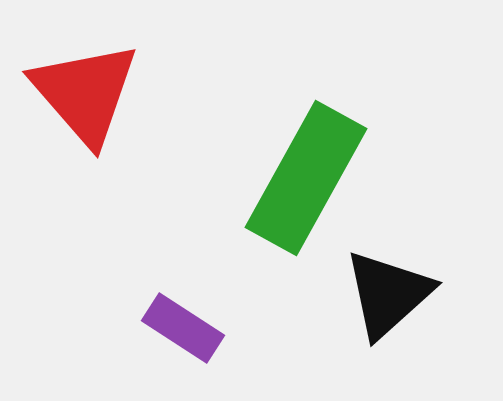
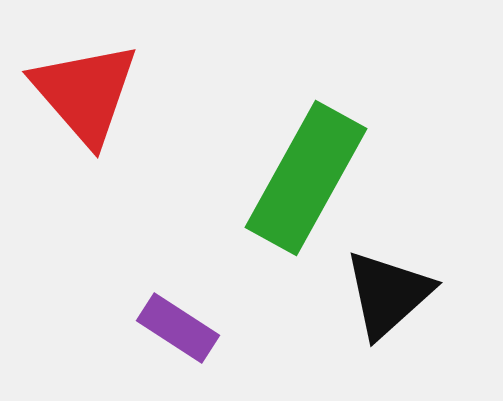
purple rectangle: moved 5 px left
